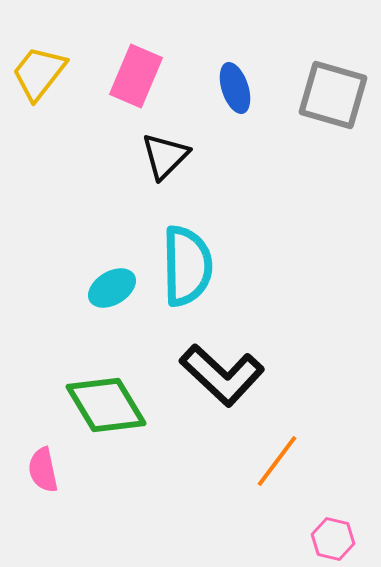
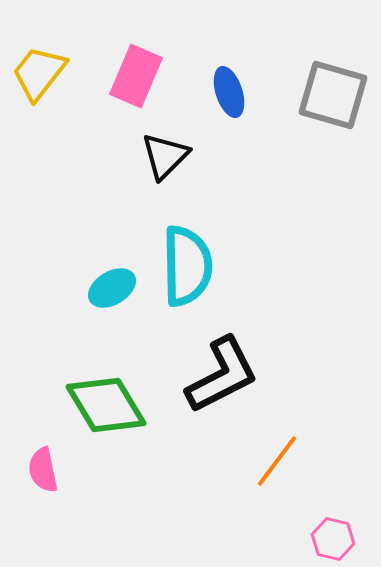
blue ellipse: moved 6 px left, 4 px down
black L-shape: rotated 70 degrees counterclockwise
